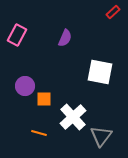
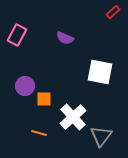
purple semicircle: rotated 90 degrees clockwise
